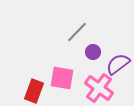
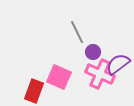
gray line: rotated 70 degrees counterclockwise
pink square: moved 3 px left, 1 px up; rotated 15 degrees clockwise
pink cross: moved 1 px right, 14 px up; rotated 12 degrees counterclockwise
